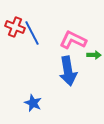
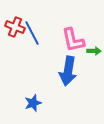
pink L-shape: rotated 128 degrees counterclockwise
green arrow: moved 4 px up
blue arrow: rotated 20 degrees clockwise
blue star: rotated 30 degrees clockwise
